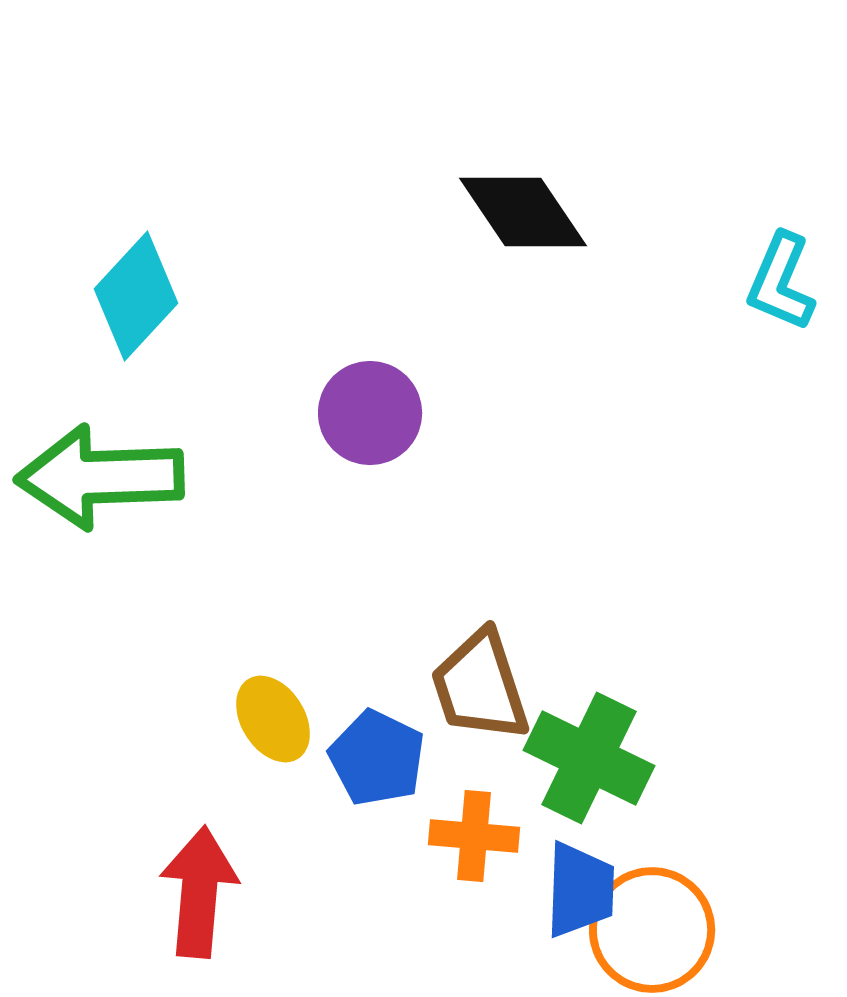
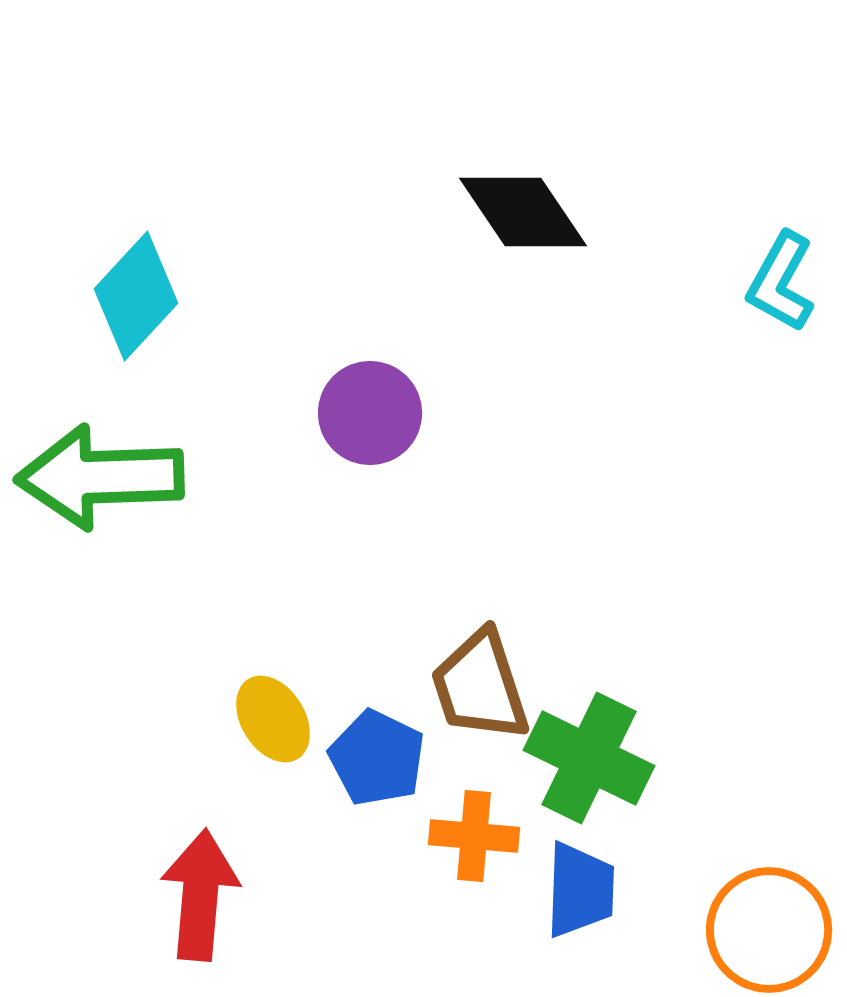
cyan L-shape: rotated 6 degrees clockwise
red arrow: moved 1 px right, 3 px down
orange circle: moved 117 px right
